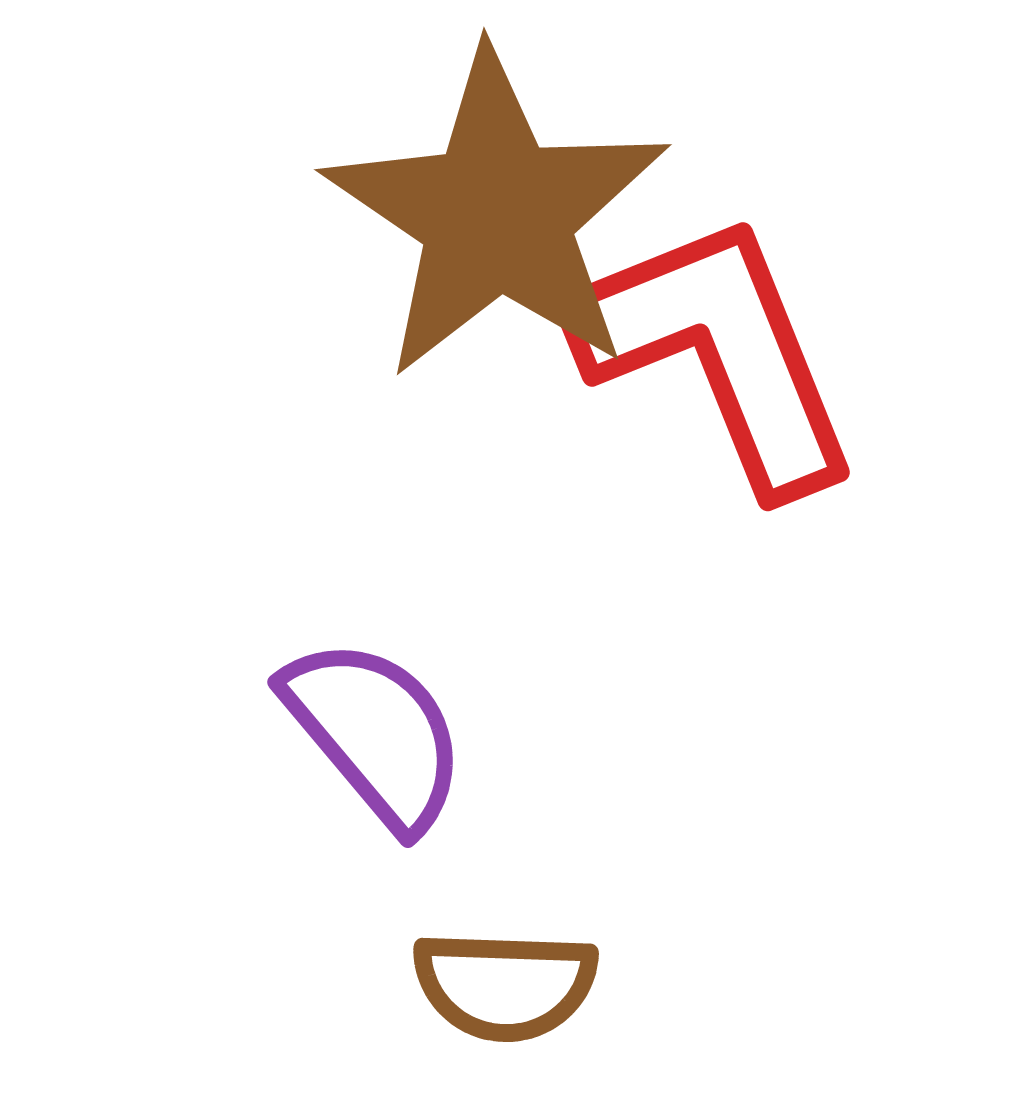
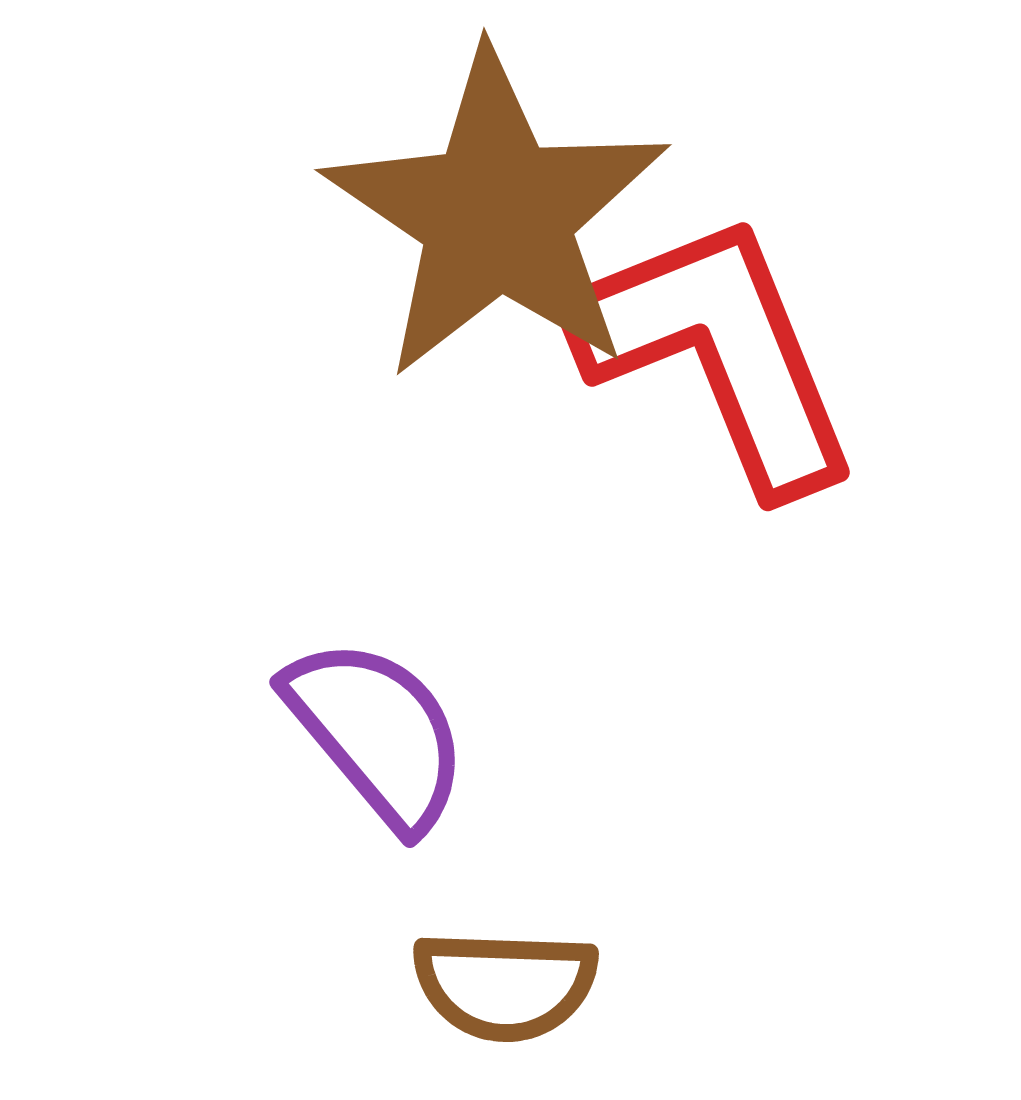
purple semicircle: moved 2 px right
